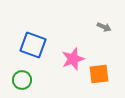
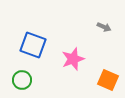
orange square: moved 9 px right, 6 px down; rotated 30 degrees clockwise
